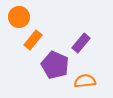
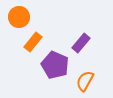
orange rectangle: moved 2 px down
orange semicircle: rotated 55 degrees counterclockwise
